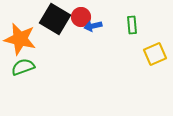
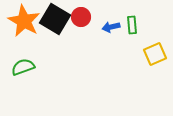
blue arrow: moved 18 px right, 1 px down
orange star: moved 4 px right, 18 px up; rotated 16 degrees clockwise
